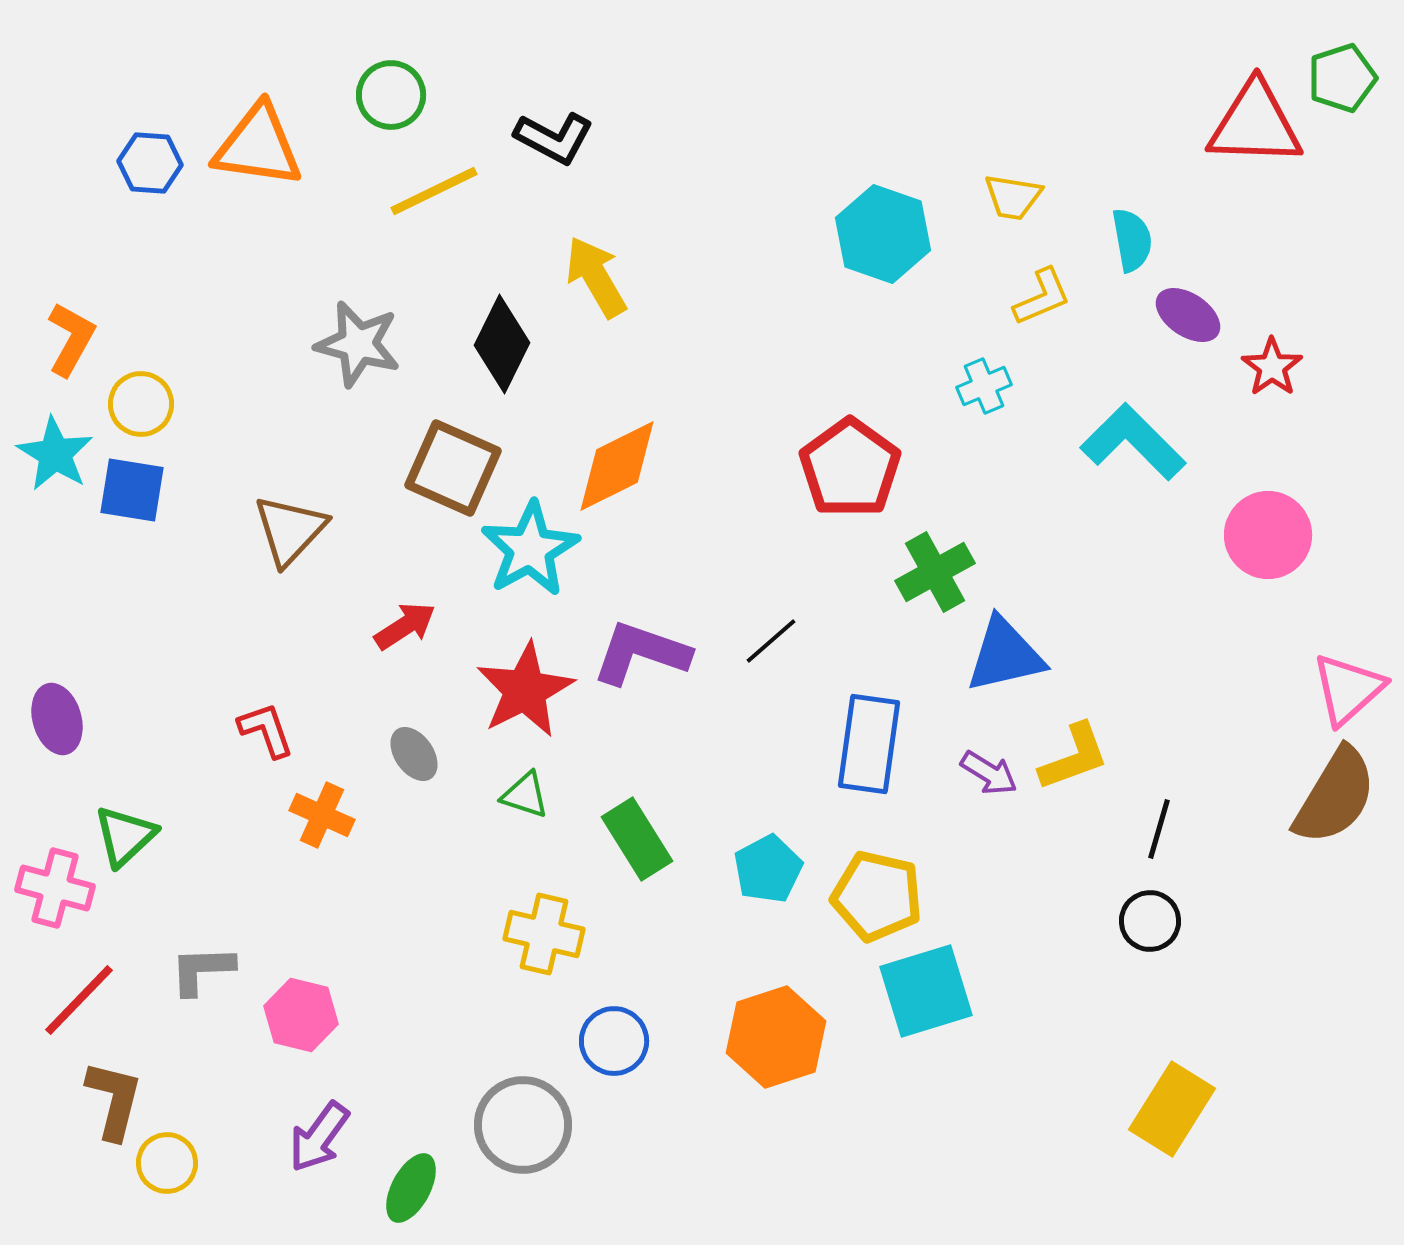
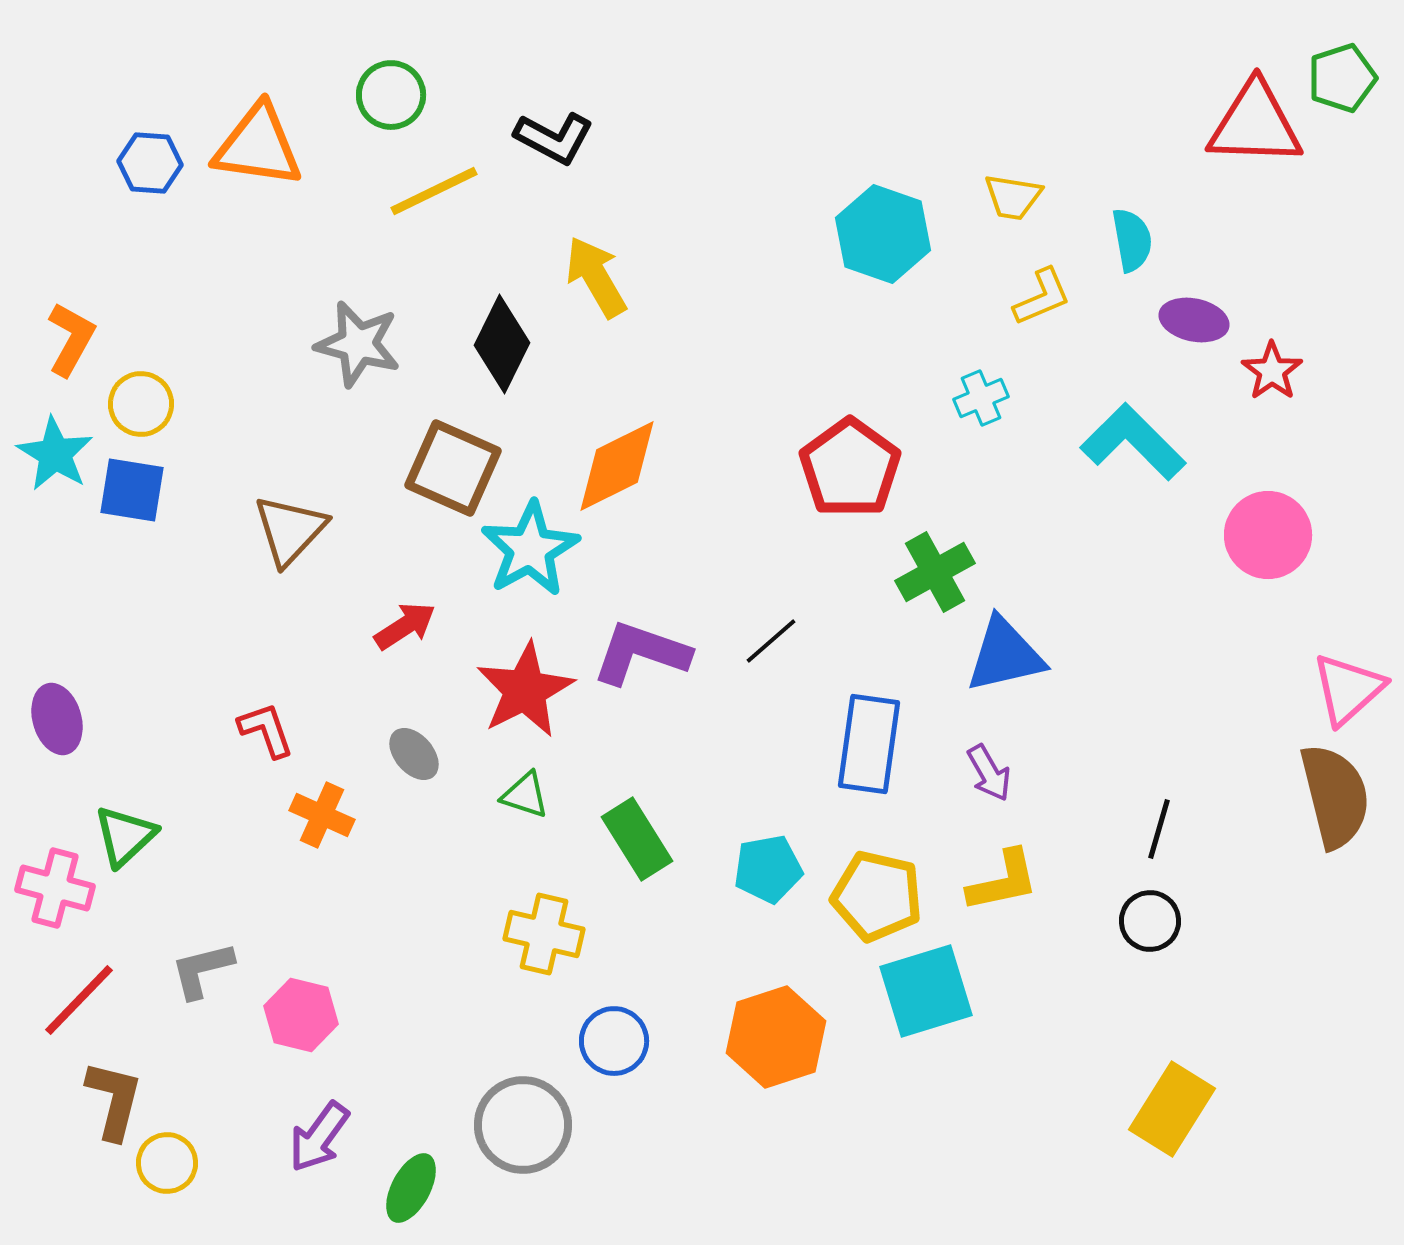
purple ellipse at (1188, 315): moved 6 px right, 5 px down; rotated 22 degrees counterclockwise
red star at (1272, 367): moved 4 px down
cyan cross at (984, 386): moved 3 px left, 12 px down
gray ellipse at (414, 754): rotated 6 degrees counterclockwise
yellow L-shape at (1074, 757): moved 71 px left, 124 px down; rotated 8 degrees clockwise
purple arrow at (989, 773): rotated 28 degrees clockwise
brown semicircle at (1335, 796): rotated 45 degrees counterclockwise
cyan pentagon at (768, 869): rotated 18 degrees clockwise
gray L-shape at (202, 970): rotated 12 degrees counterclockwise
